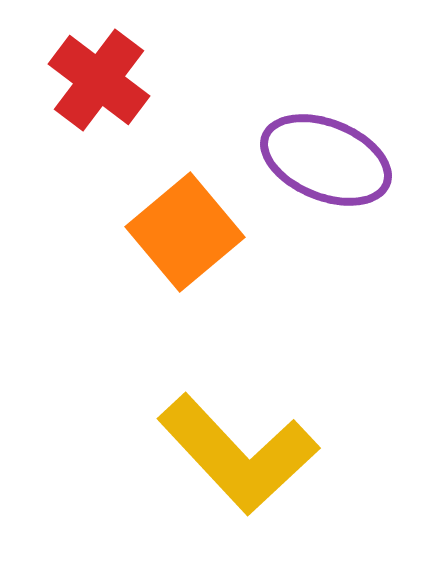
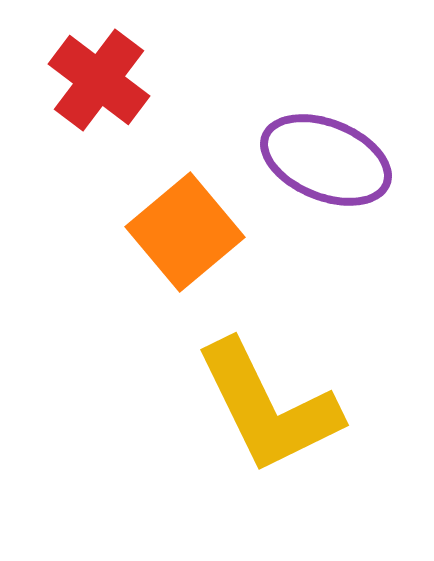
yellow L-shape: moved 30 px right, 47 px up; rotated 17 degrees clockwise
